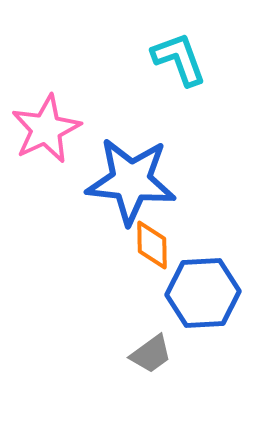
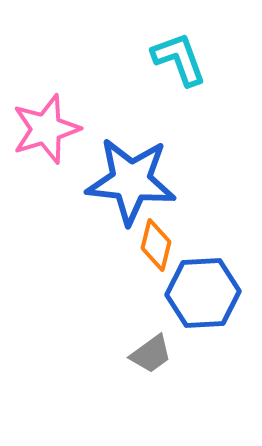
pink star: rotated 8 degrees clockwise
orange diamond: moved 4 px right; rotated 15 degrees clockwise
